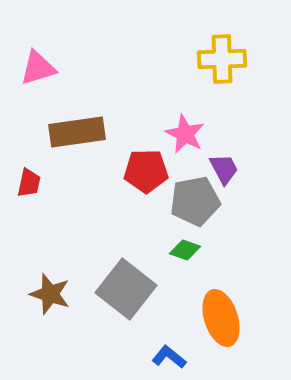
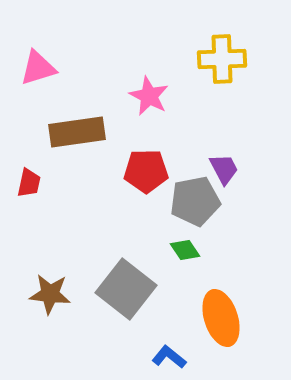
pink star: moved 36 px left, 38 px up
green diamond: rotated 36 degrees clockwise
brown star: rotated 12 degrees counterclockwise
